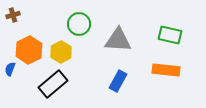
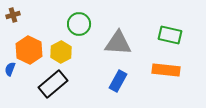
gray triangle: moved 3 px down
orange hexagon: rotated 8 degrees counterclockwise
